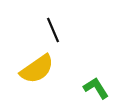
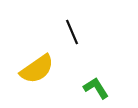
black line: moved 19 px right, 2 px down
